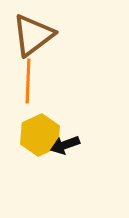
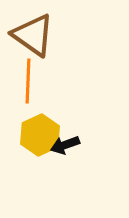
brown triangle: rotated 48 degrees counterclockwise
